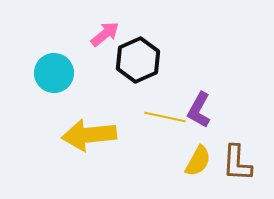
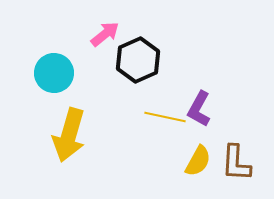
purple L-shape: moved 1 px up
yellow arrow: moved 20 px left; rotated 68 degrees counterclockwise
brown L-shape: moved 1 px left
